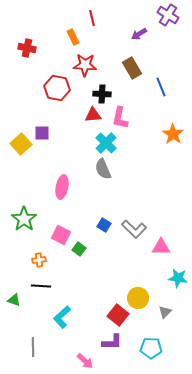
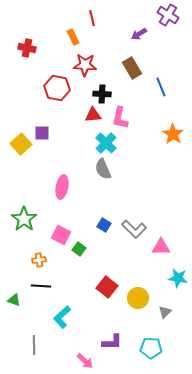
red square: moved 11 px left, 28 px up
gray line: moved 1 px right, 2 px up
